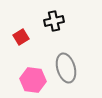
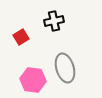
gray ellipse: moved 1 px left
